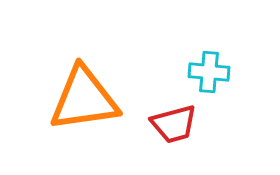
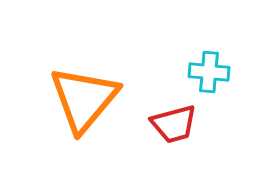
orange triangle: rotated 42 degrees counterclockwise
